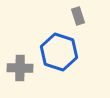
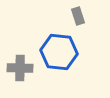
blue hexagon: rotated 12 degrees counterclockwise
